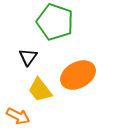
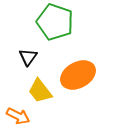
yellow trapezoid: moved 1 px down
